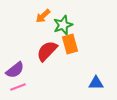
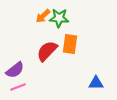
green star: moved 4 px left, 7 px up; rotated 24 degrees clockwise
orange rectangle: rotated 24 degrees clockwise
